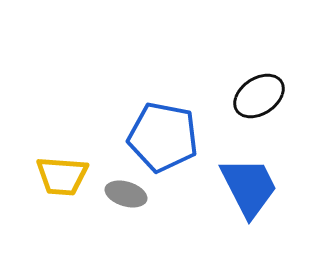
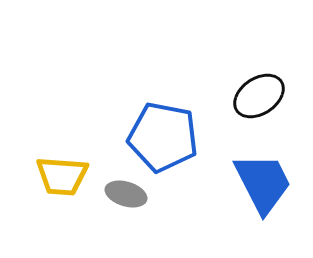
blue trapezoid: moved 14 px right, 4 px up
